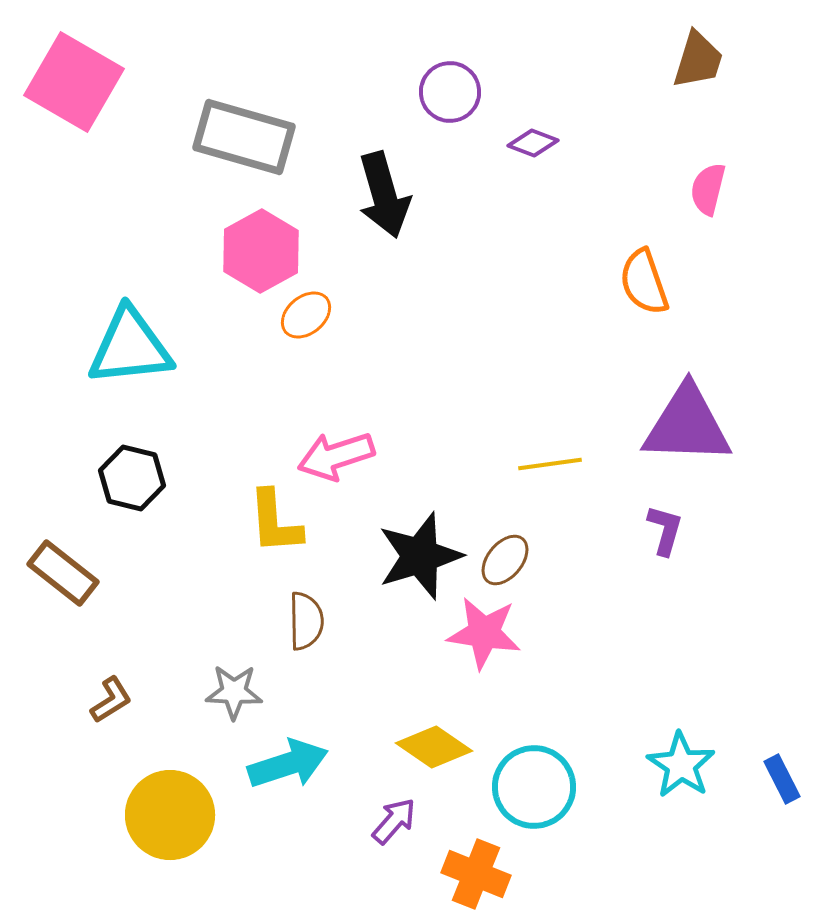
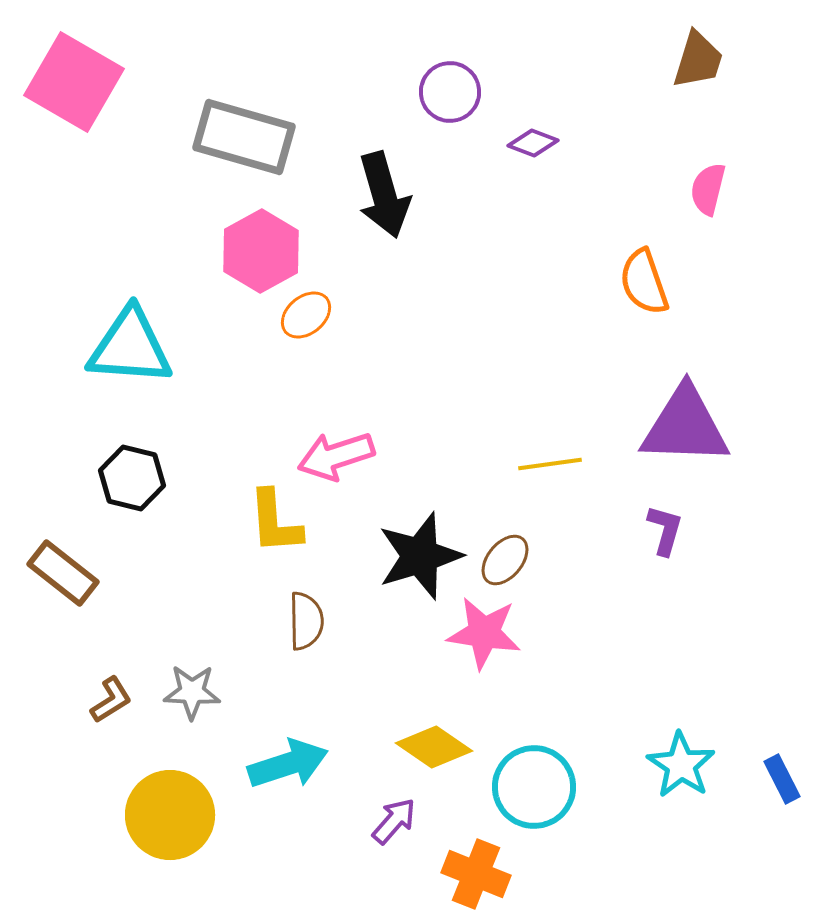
cyan triangle: rotated 10 degrees clockwise
purple triangle: moved 2 px left, 1 px down
gray star: moved 42 px left
